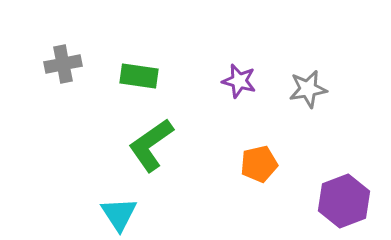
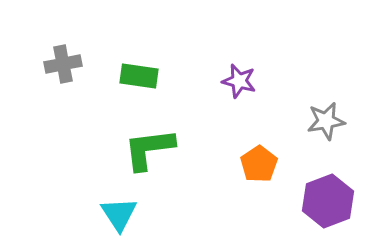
gray star: moved 18 px right, 32 px down
green L-shape: moved 2 px left, 4 px down; rotated 28 degrees clockwise
orange pentagon: rotated 21 degrees counterclockwise
purple hexagon: moved 16 px left
